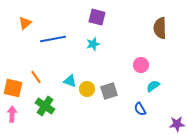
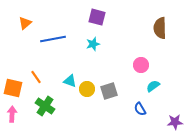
purple star: moved 2 px left, 2 px up
